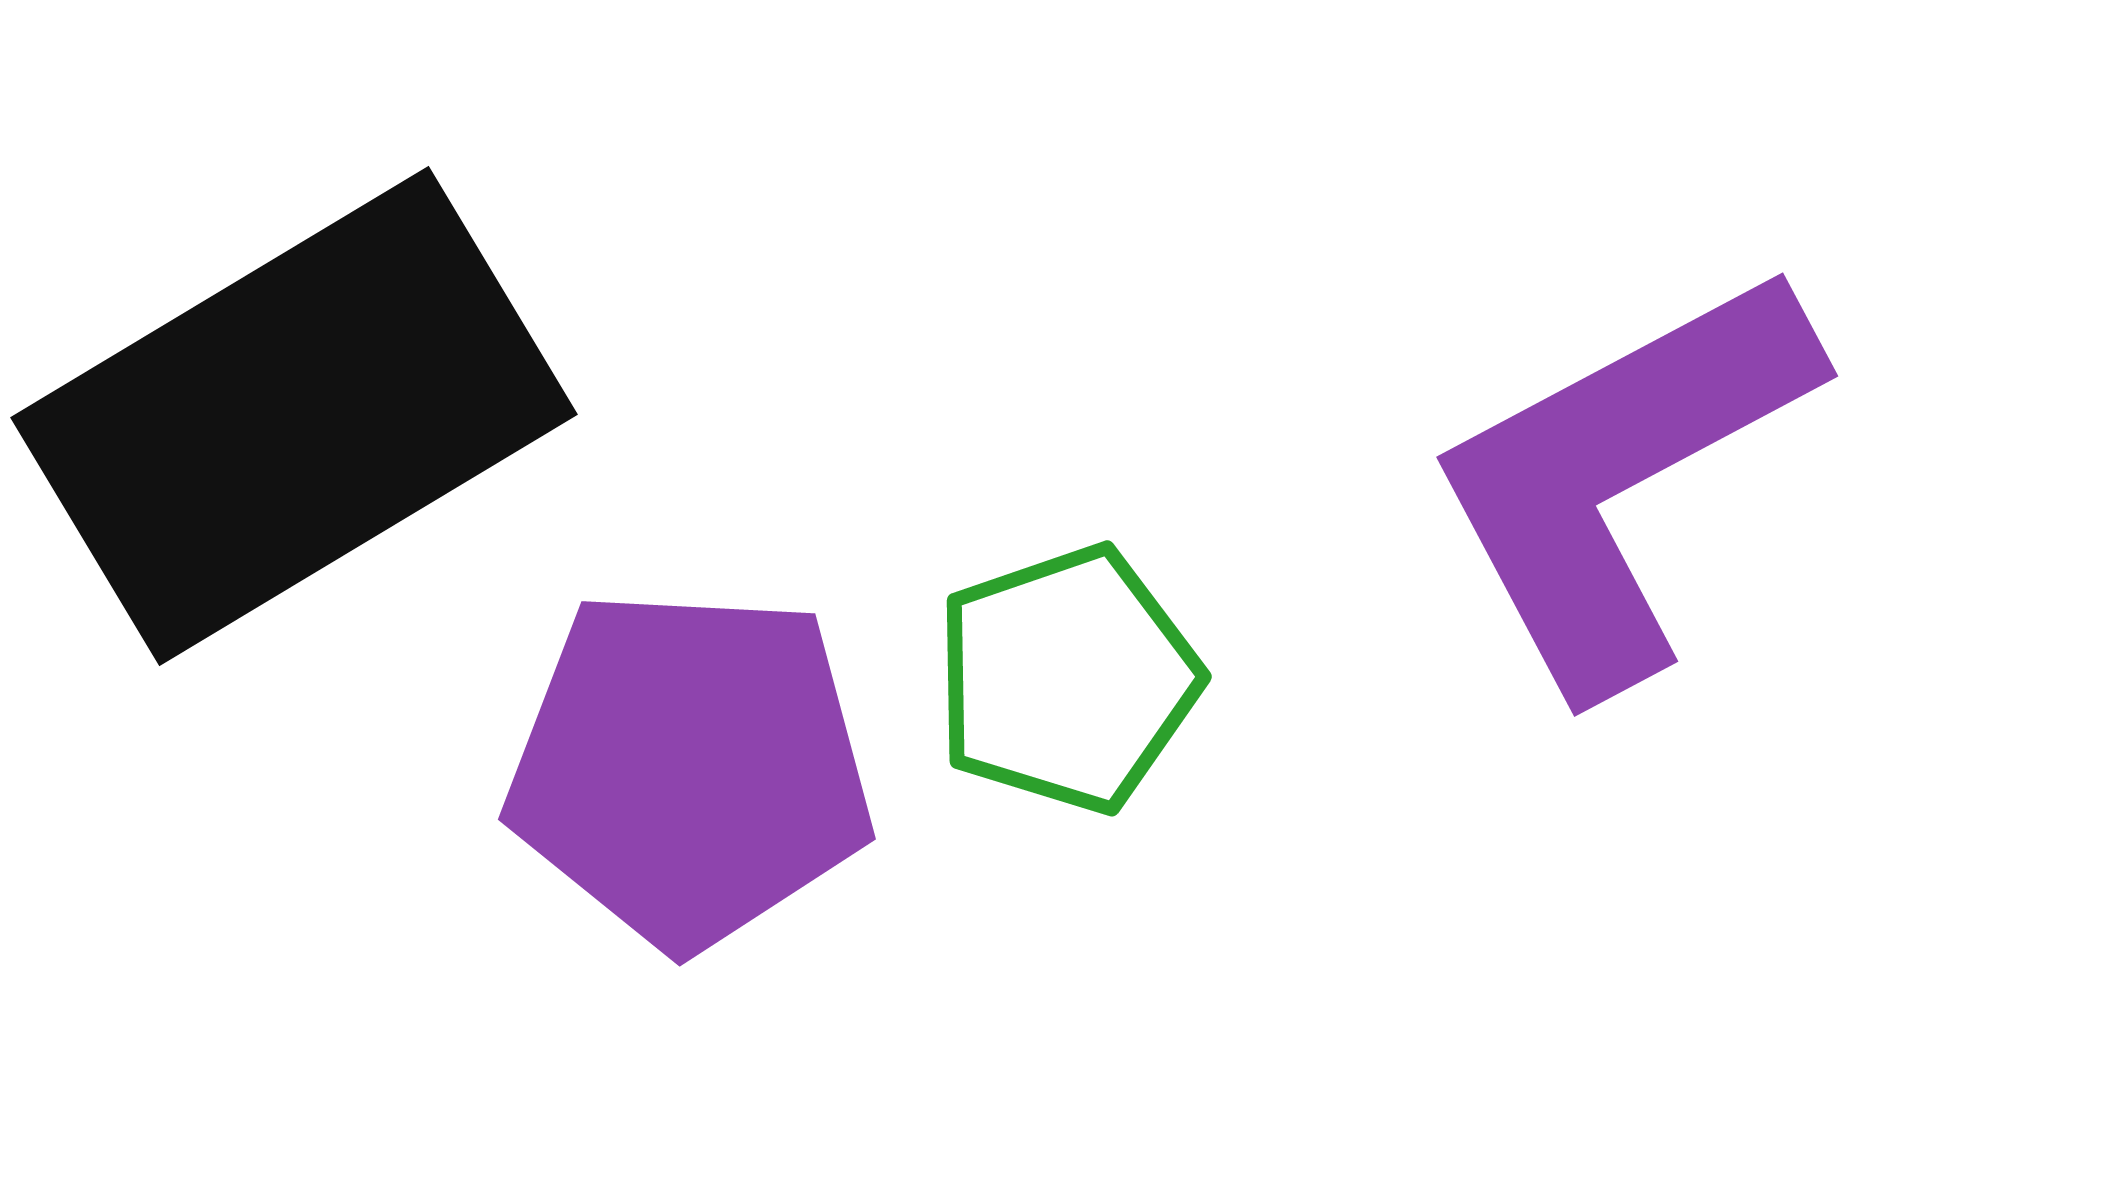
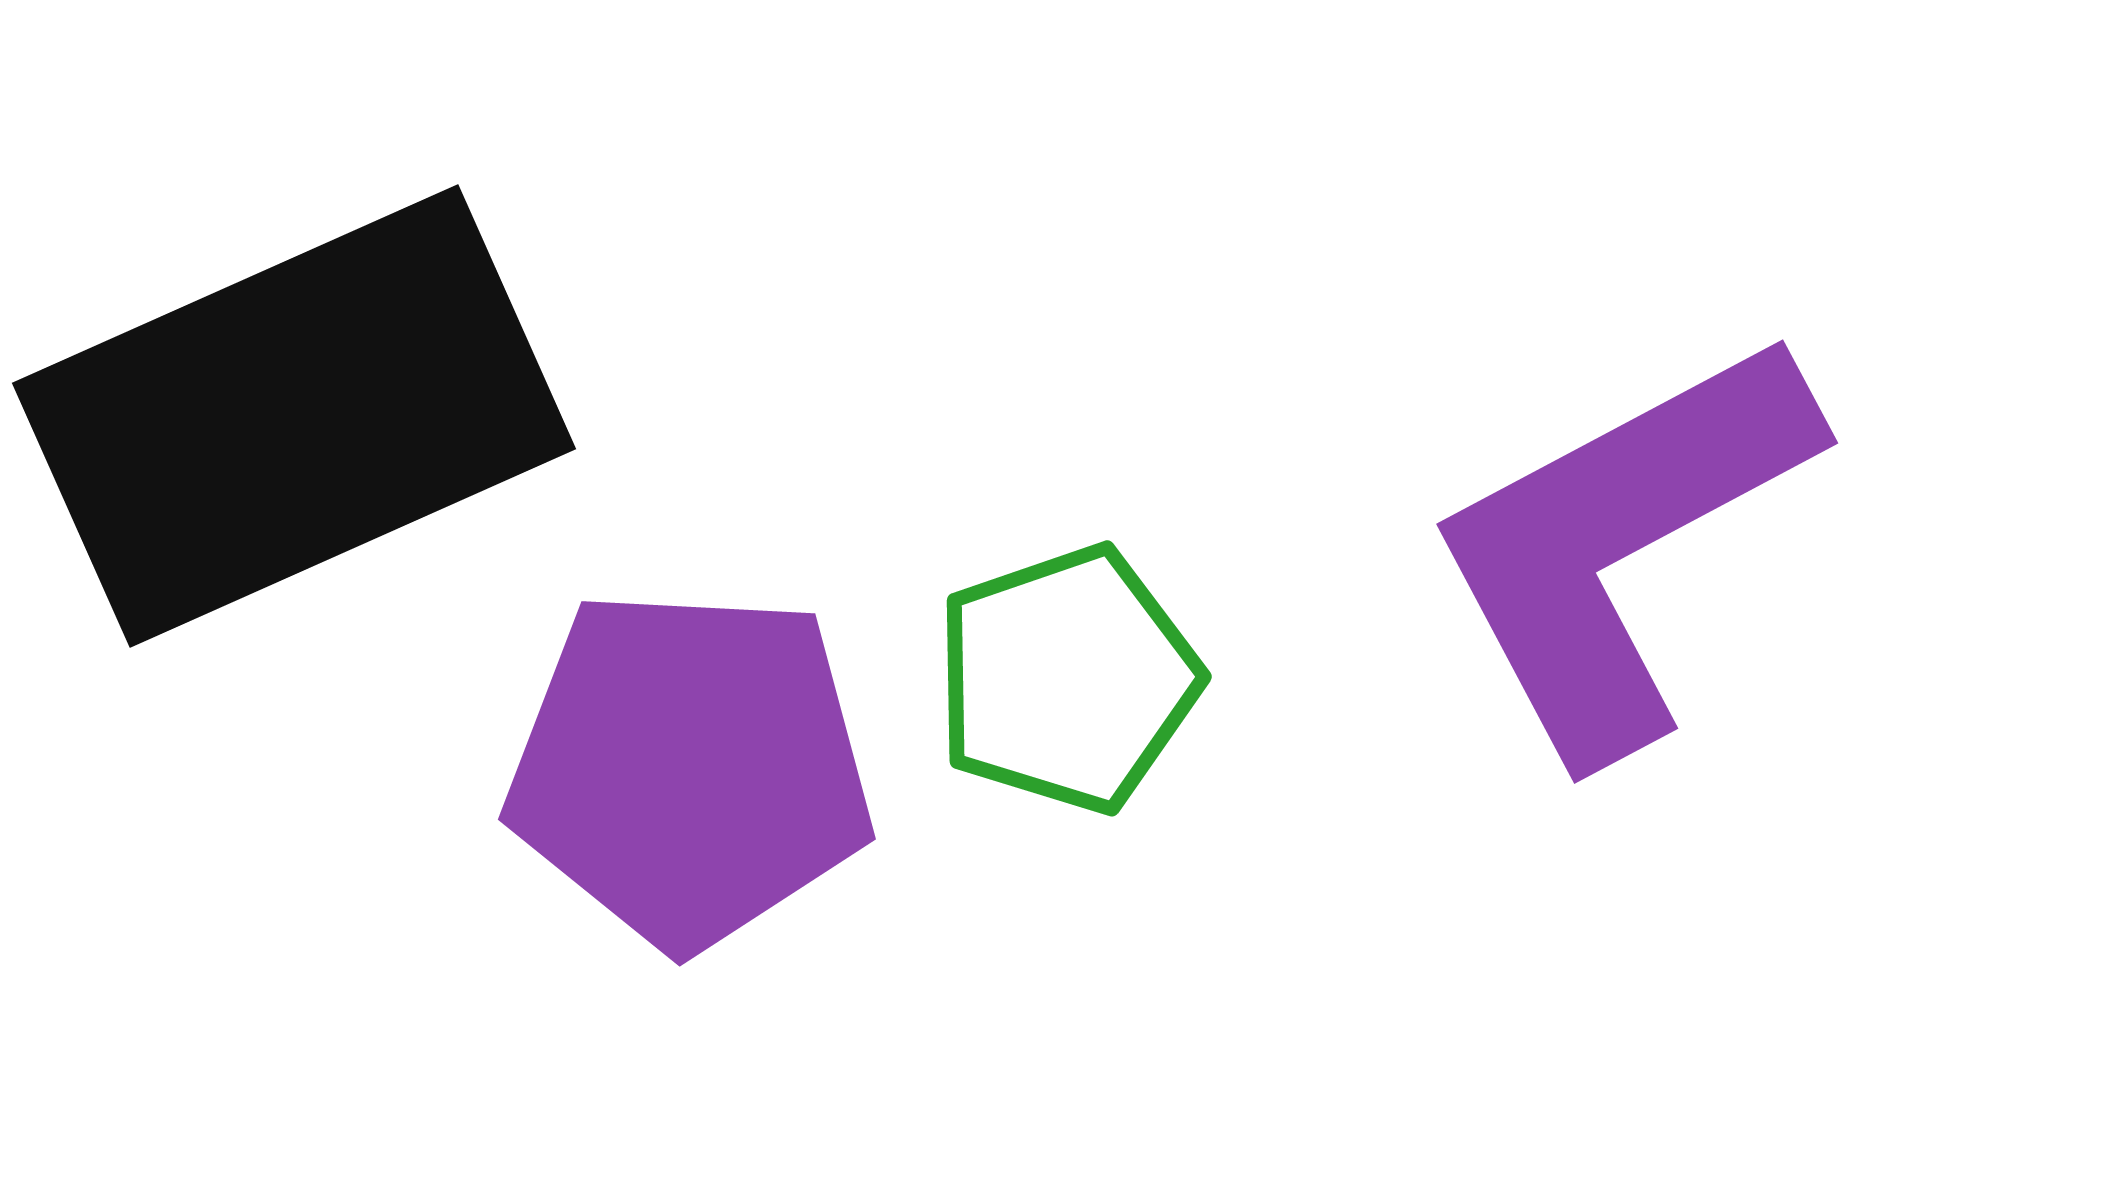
black rectangle: rotated 7 degrees clockwise
purple L-shape: moved 67 px down
